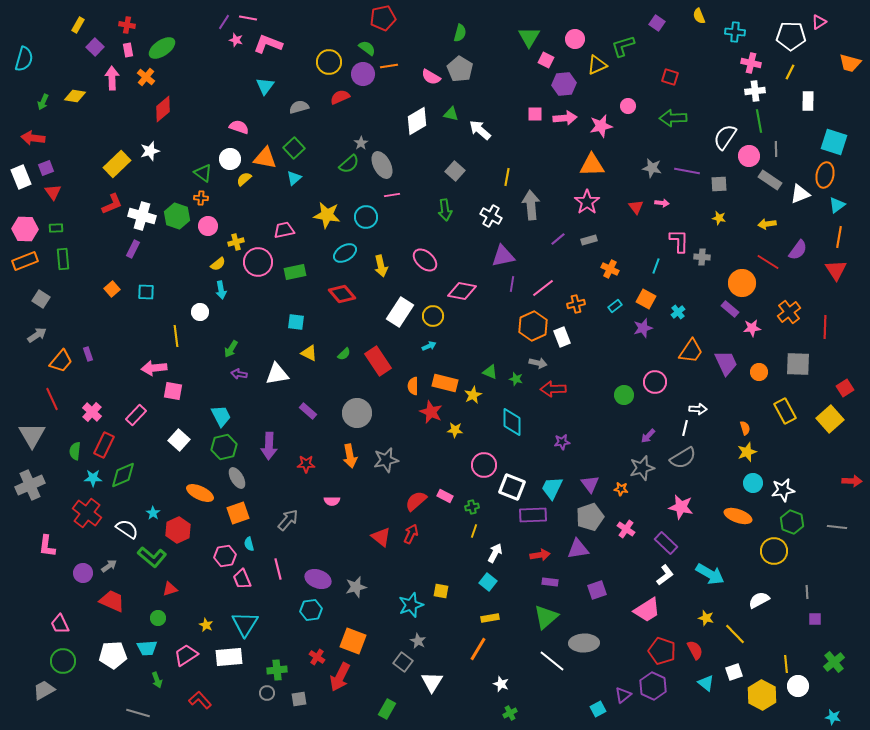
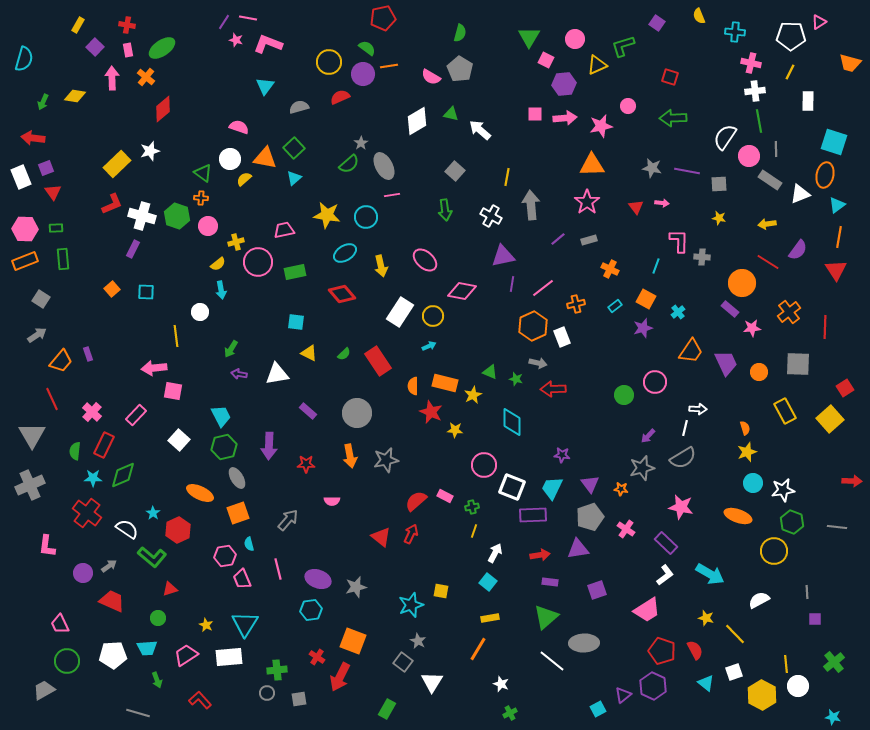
gray ellipse at (382, 165): moved 2 px right, 1 px down
purple star at (562, 442): moved 13 px down; rotated 14 degrees clockwise
green circle at (63, 661): moved 4 px right
